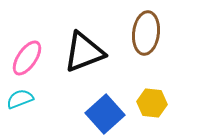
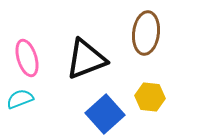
black triangle: moved 2 px right, 7 px down
pink ellipse: rotated 51 degrees counterclockwise
yellow hexagon: moved 2 px left, 6 px up
